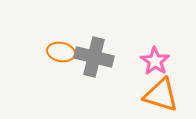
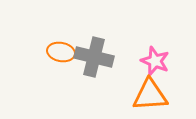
pink star: rotated 12 degrees counterclockwise
orange triangle: moved 11 px left; rotated 21 degrees counterclockwise
